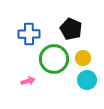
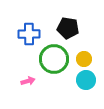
black pentagon: moved 3 px left, 1 px up; rotated 15 degrees counterclockwise
yellow circle: moved 1 px right, 1 px down
cyan circle: moved 1 px left
